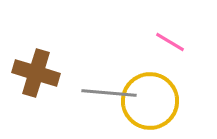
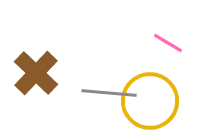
pink line: moved 2 px left, 1 px down
brown cross: rotated 27 degrees clockwise
